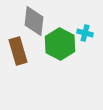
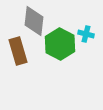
cyan cross: moved 1 px right, 1 px down
